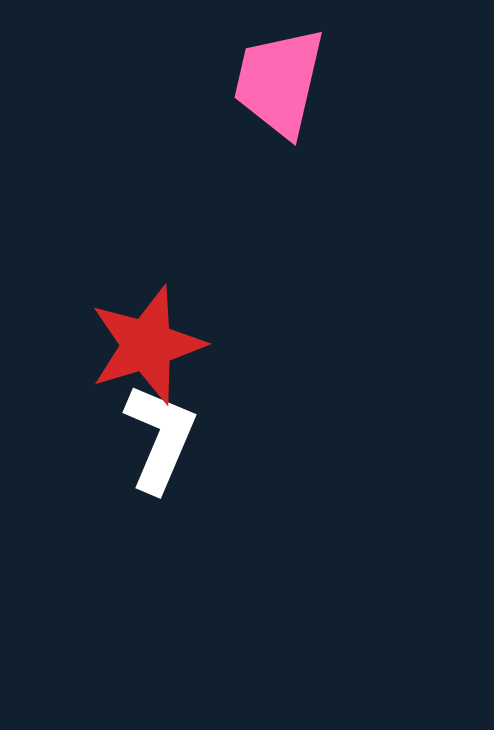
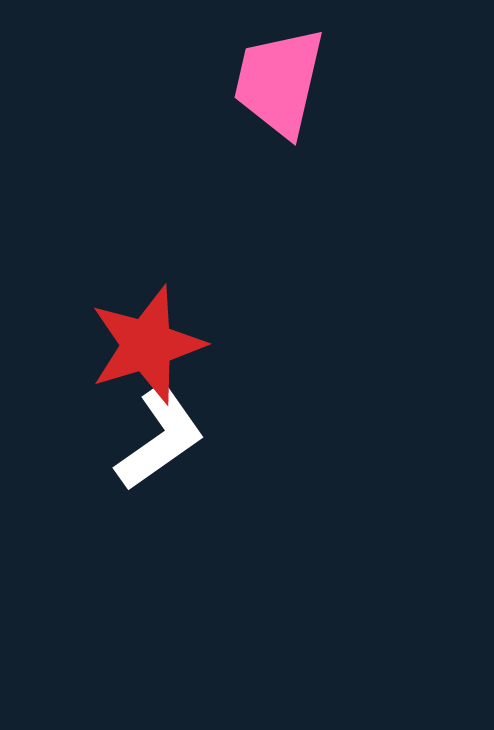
white L-shape: rotated 32 degrees clockwise
